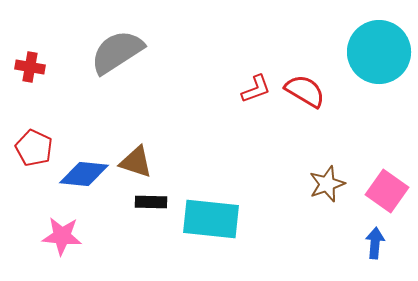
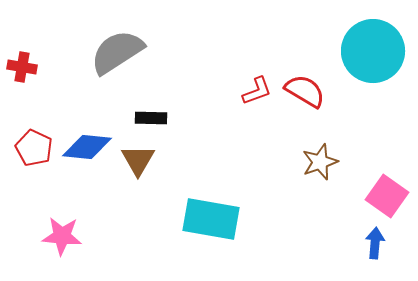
cyan circle: moved 6 px left, 1 px up
red cross: moved 8 px left
red L-shape: moved 1 px right, 2 px down
brown triangle: moved 2 px right, 2 px up; rotated 42 degrees clockwise
blue diamond: moved 3 px right, 27 px up
brown star: moved 7 px left, 22 px up
pink square: moved 5 px down
black rectangle: moved 84 px up
cyan rectangle: rotated 4 degrees clockwise
